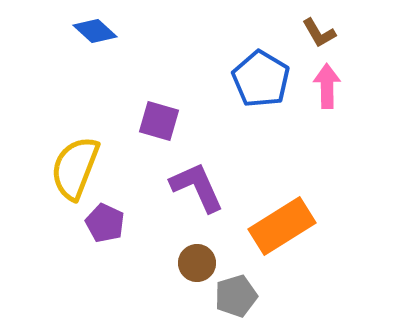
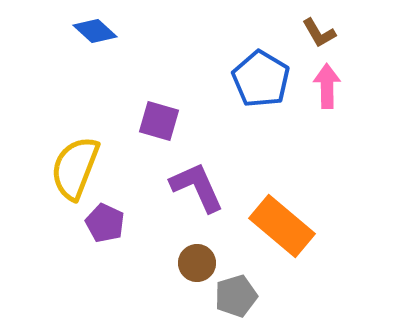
orange rectangle: rotated 72 degrees clockwise
